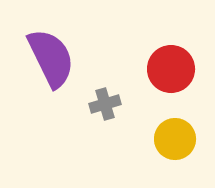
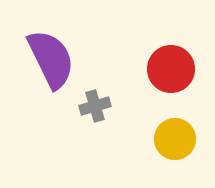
purple semicircle: moved 1 px down
gray cross: moved 10 px left, 2 px down
